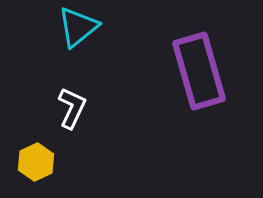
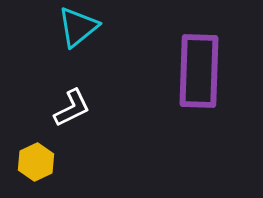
purple rectangle: rotated 18 degrees clockwise
white L-shape: rotated 39 degrees clockwise
